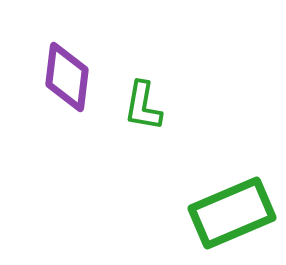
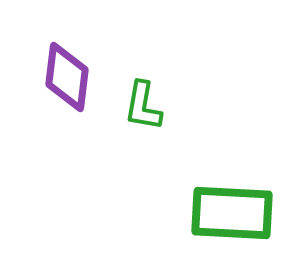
green rectangle: rotated 26 degrees clockwise
